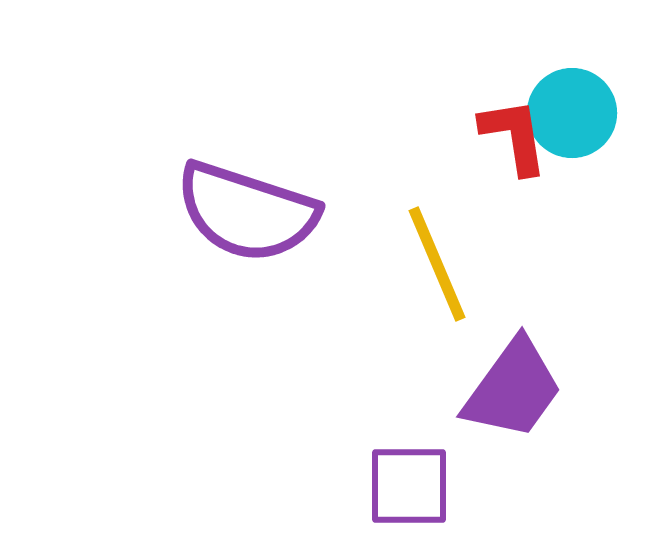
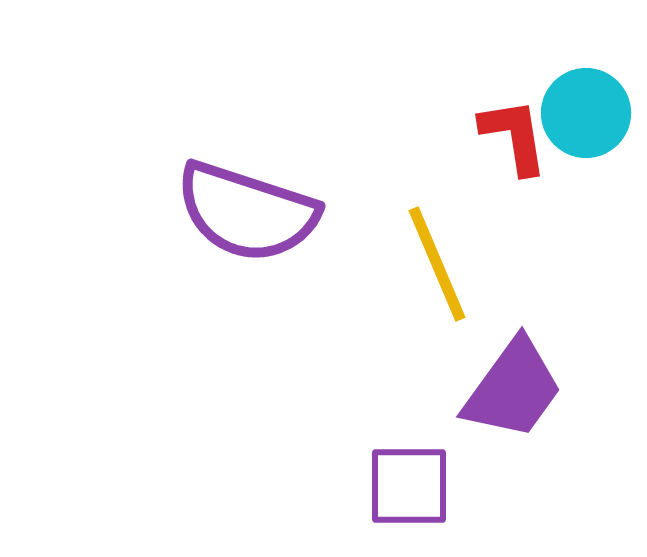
cyan circle: moved 14 px right
